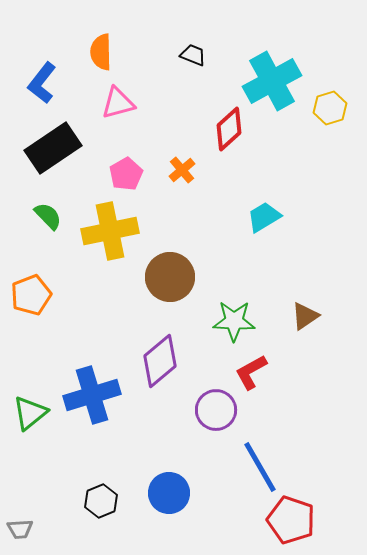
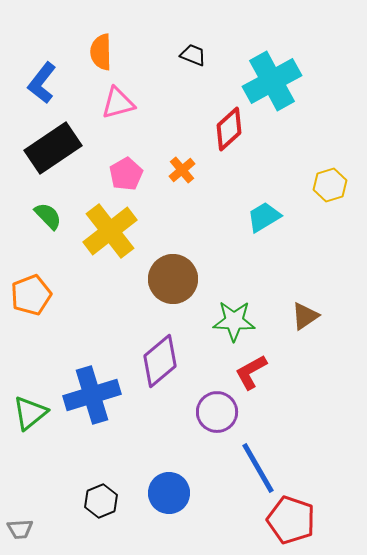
yellow hexagon: moved 77 px down
yellow cross: rotated 26 degrees counterclockwise
brown circle: moved 3 px right, 2 px down
purple circle: moved 1 px right, 2 px down
blue line: moved 2 px left, 1 px down
